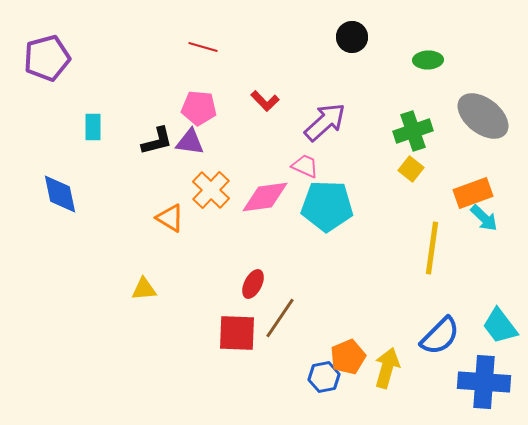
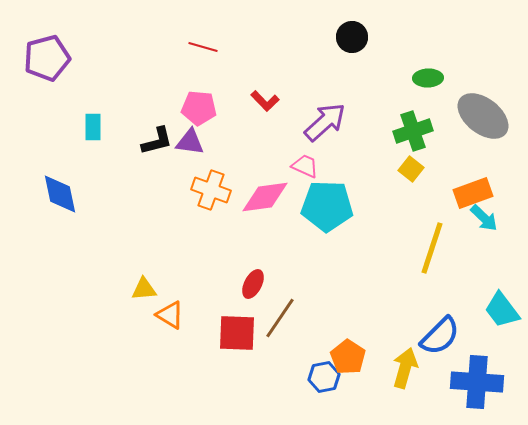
green ellipse: moved 18 px down
orange cross: rotated 24 degrees counterclockwise
orange triangle: moved 97 px down
yellow line: rotated 10 degrees clockwise
cyan trapezoid: moved 2 px right, 16 px up
orange pentagon: rotated 16 degrees counterclockwise
yellow arrow: moved 18 px right
blue cross: moved 7 px left
